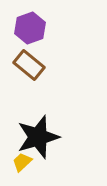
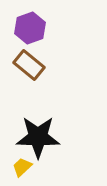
black star: rotated 18 degrees clockwise
yellow trapezoid: moved 5 px down
